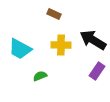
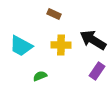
cyan trapezoid: moved 1 px right, 3 px up
